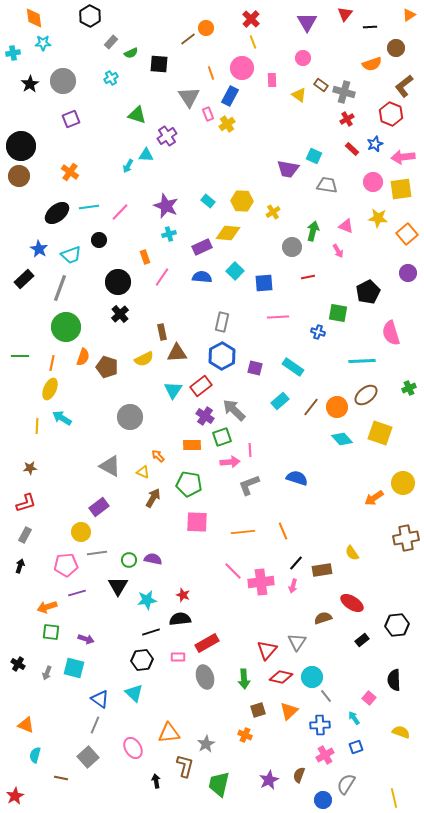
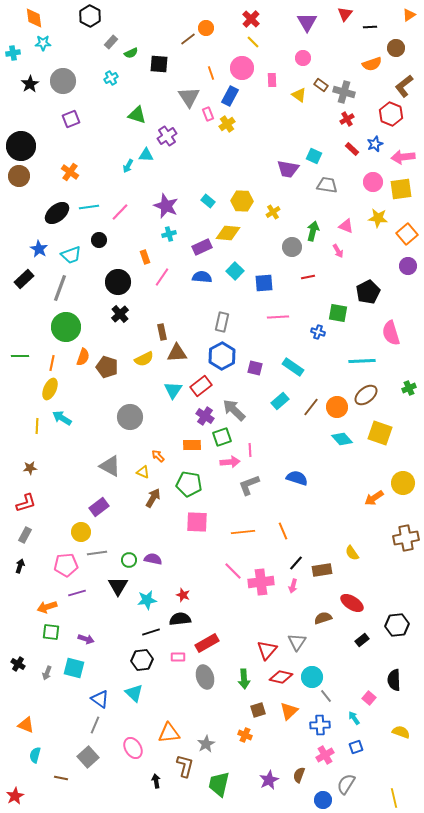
yellow line at (253, 42): rotated 24 degrees counterclockwise
purple circle at (408, 273): moved 7 px up
